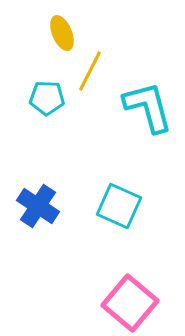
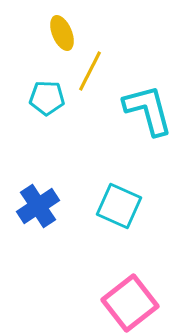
cyan L-shape: moved 3 px down
blue cross: rotated 24 degrees clockwise
pink square: rotated 12 degrees clockwise
